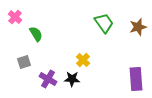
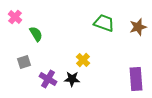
green trapezoid: rotated 35 degrees counterclockwise
